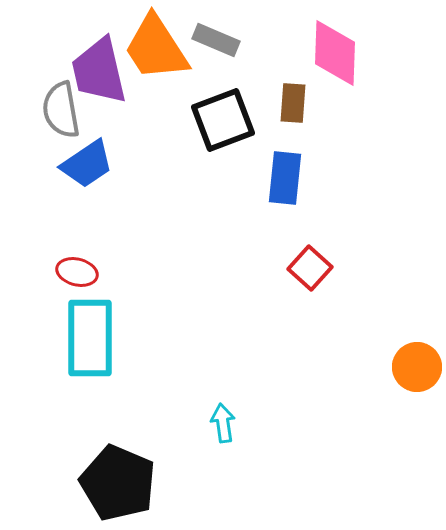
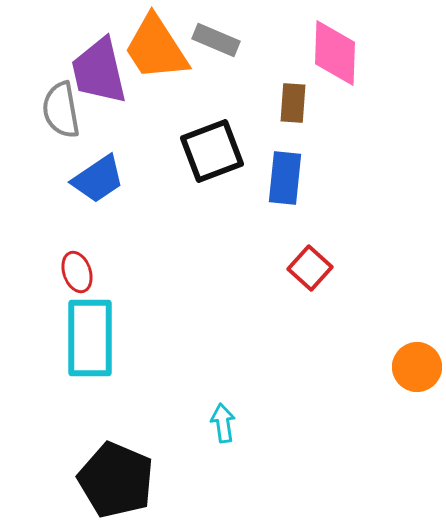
black square: moved 11 px left, 31 px down
blue trapezoid: moved 11 px right, 15 px down
red ellipse: rotated 57 degrees clockwise
black pentagon: moved 2 px left, 3 px up
